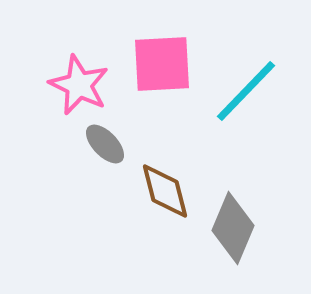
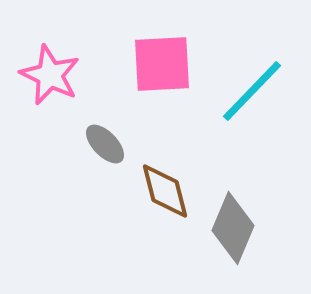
pink star: moved 29 px left, 10 px up
cyan line: moved 6 px right
